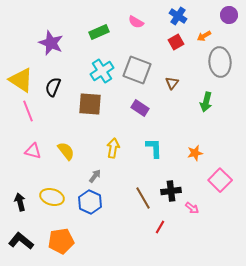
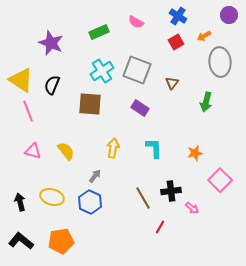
black semicircle: moved 1 px left, 2 px up
